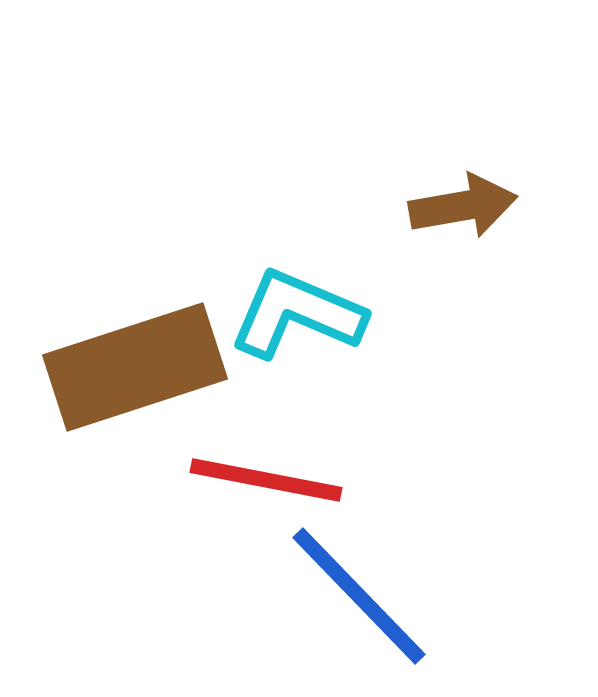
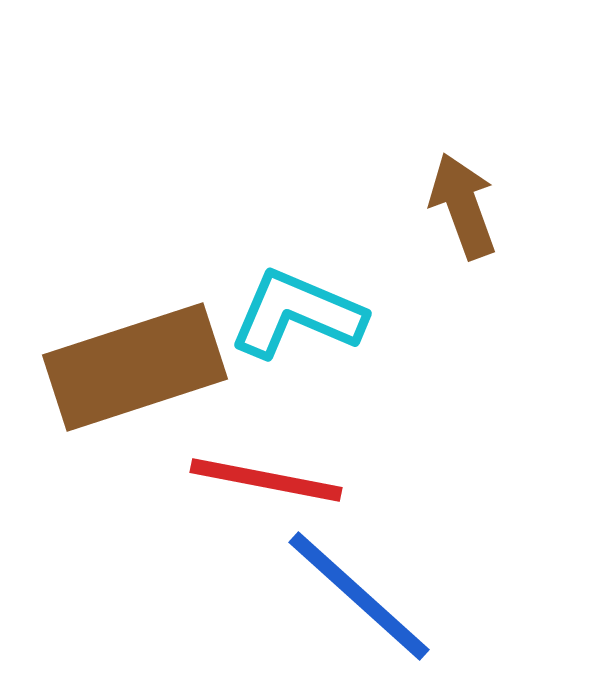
brown arrow: rotated 100 degrees counterclockwise
blue line: rotated 4 degrees counterclockwise
